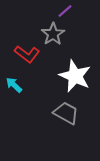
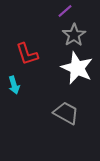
gray star: moved 21 px right, 1 px down
red L-shape: rotated 35 degrees clockwise
white star: moved 2 px right, 8 px up
cyan arrow: rotated 150 degrees counterclockwise
